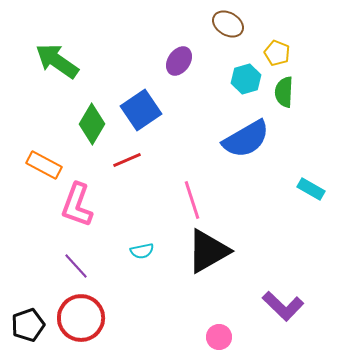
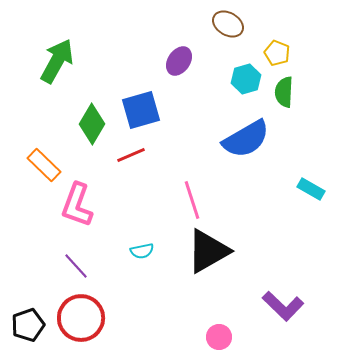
green arrow: rotated 84 degrees clockwise
blue square: rotated 18 degrees clockwise
red line: moved 4 px right, 5 px up
orange rectangle: rotated 16 degrees clockwise
